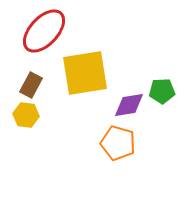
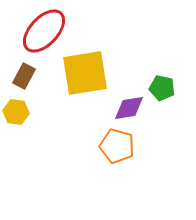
brown rectangle: moved 7 px left, 9 px up
green pentagon: moved 3 px up; rotated 15 degrees clockwise
purple diamond: moved 3 px down
yellow hexagon: moved 10 px left, 3 px up
orange pentagon: moved 1 px left, 3 px down
